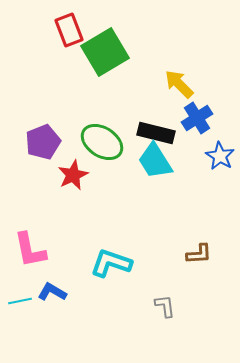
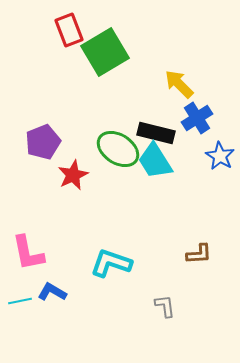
green ellipse: moved 16 px right, 7 px down
pink L-shape: moved 2 px left, 3 px down
